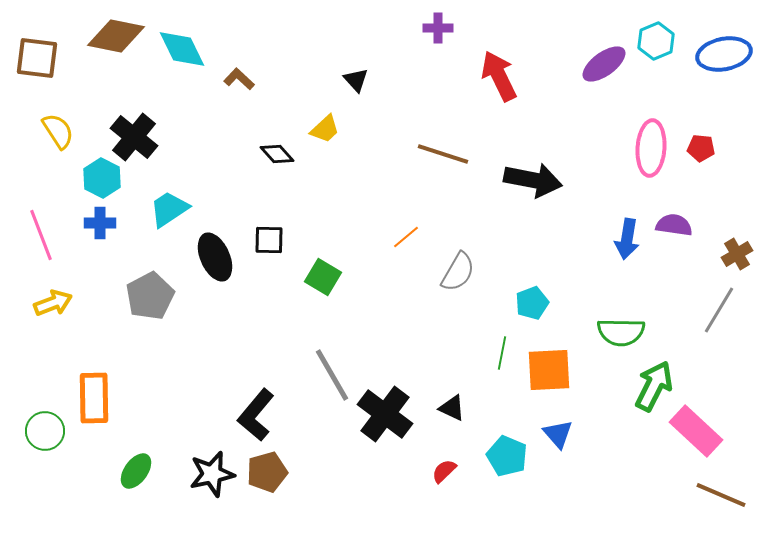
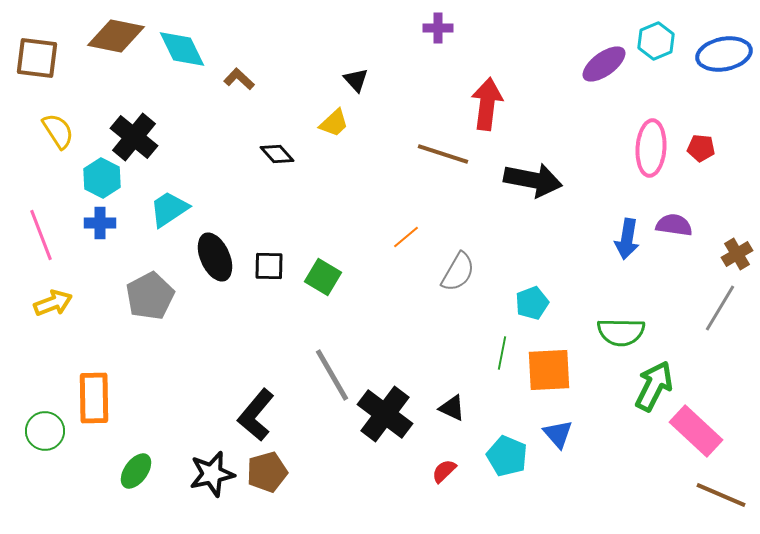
red arrow at (499, 76): moved 12 px left, 28 px down; rotated 33 degrees clockwise
yellow trapezoid at (325, 129): moved 9 px right, 6 px up
black square at (269, 240): moved 26 px down
gray line at (719, 310): moved 1 px right, 2 px up
